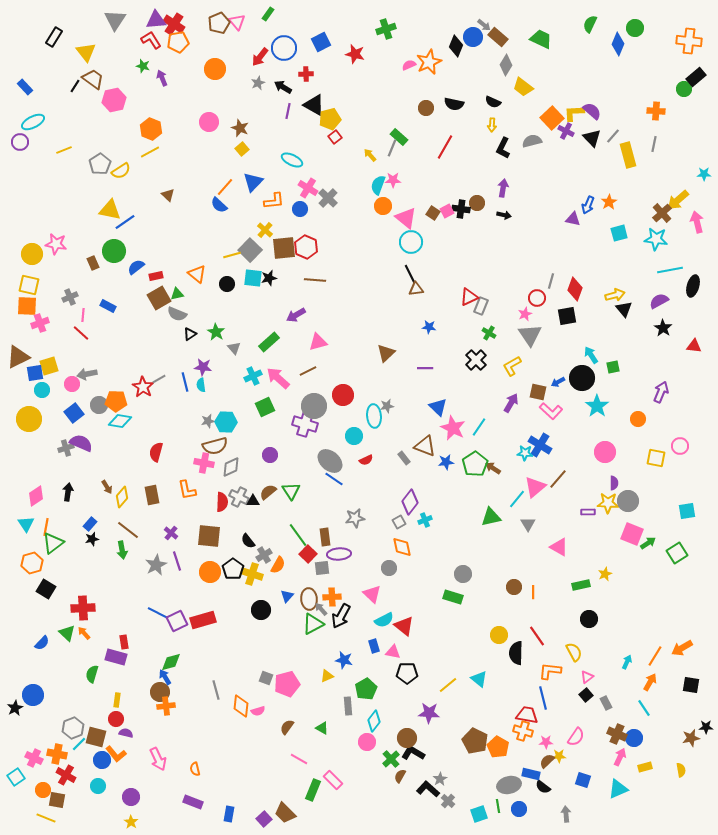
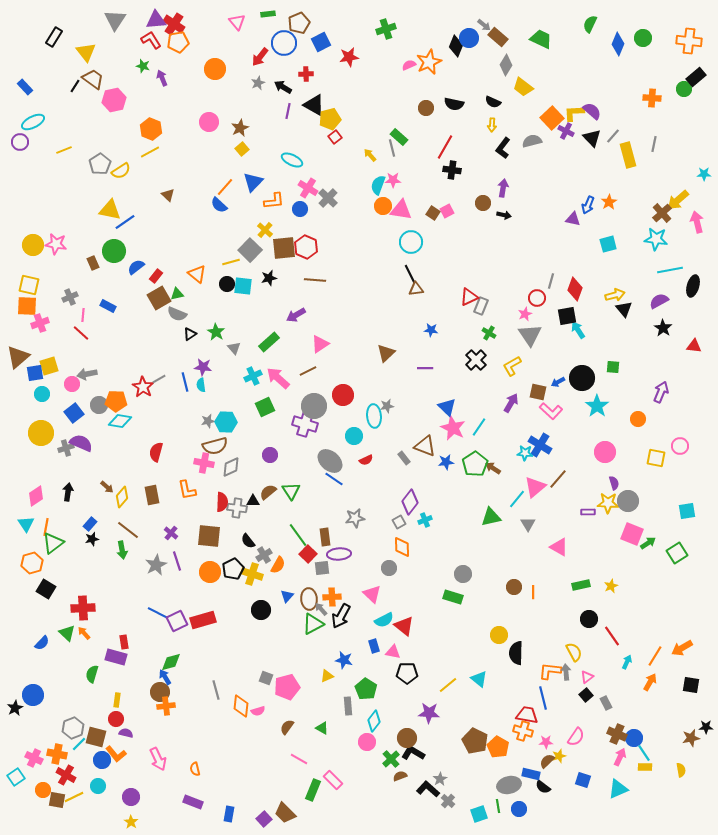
green rectangle at (268, 14): rotated 48 degrees clockwise
brown pentagon at (219, 23): moved 80 px right
green circle at (635, 28): moved 8 px right, 10 px down
blue circle at (473, 37): moved 4 px left, 1 px down
blue circle at (284, 48): moved 5 px up
red star at (355, 54): moved 6 px left, 3 px down; rotated 24 degrees counterclockwise
orange cross at (656, 111): moved 4 px left, 13 px up
brown star at (240, 128): rotated 24 degrees clockwise
gray line at (392, 148): rotated 36 degrees counterclockwise
black L-shape at (503, 148): rotated 10 degrees clockwise
brown circle at (477, 203): moved 6 px right
black cross at (461, 209): moved 9 px left, 39 px up
pink triangle at (406, 218): moved 5 px left, 8 px up; rotated 30 degrees counterclockwise
cyan square at (619, 233): moved 11 px left, 11 px down
yellow circle at (32, 254): moved 1 px right, 9 px up
yellow line at (232, 255): moved 1 px left, 7 px down
red rectangle at (156, 276): rotated 40 degrees counterclockwise
cyan square at (253, 278): moved 10 px left, 8 px down
blue star at (429, 327): moved 2 px right, 3 px down
pink triangle at (318, 342): moved 2 px right, 2 px down; rotated 18 degrees counterclockwise
cyan arrow at (591, 355): moved 13 px left, 25 px up
brown triangle at (18, 357): rotated 15 degrees counterclockwise
green square at (613, 367): rotated 16 degrees clockwise
cyan circle at (42, 390): moved 4 px down
blue triangle at (438, 407): moved 9 px right
yellow circle at (29, 419): moved 12 px right, 14 px down
purple semicircle at (614, 483): rotated 16 degrees counterclockwise
brown arrow at (107, 487): rotated 16 degrees counterclockwise
gray cross at (239, 497): moved 2 px left, 11 px down; rotated 18 degrees counterclockwise
orange diamond at (402, 547): rotated 10 degrees clockwise
black pentagon at (233, 569): rotated 10 degrees clockwise
yellow star at (605, 574): moved 6 px right, 12 px down
red line at (537, 636): moved 75 px right
pink pentagon at (287, 684): moved 3 px down
green pentagon at (366, 689): rotated 10 degrees counterclockwise
cyan line at (644, 708): moved 45 px down
yellow star at (559, 756): rotated 16 degrees counterclockwise
yellow rectangle at (645, 767): rotated 16 degrees clockwise
brown semicircle at (400, 776): rotated 40 degrees clockwise
gray arrow at (566, 814): moved 142 px up
yellow line at (46, 818): moved 28 px right, 21 px up; rotated 48 degrees counterclockwise
